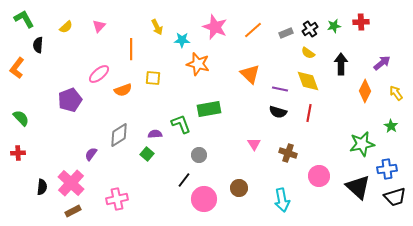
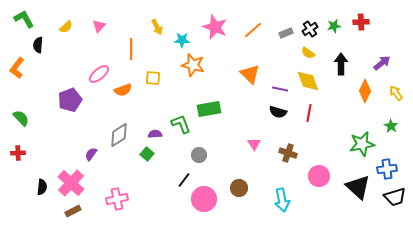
orange star at (198, 64): moved 5 px left, 1 px down
